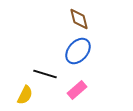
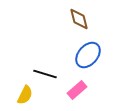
blue ellipse: moved 10 px right, 4 px down
